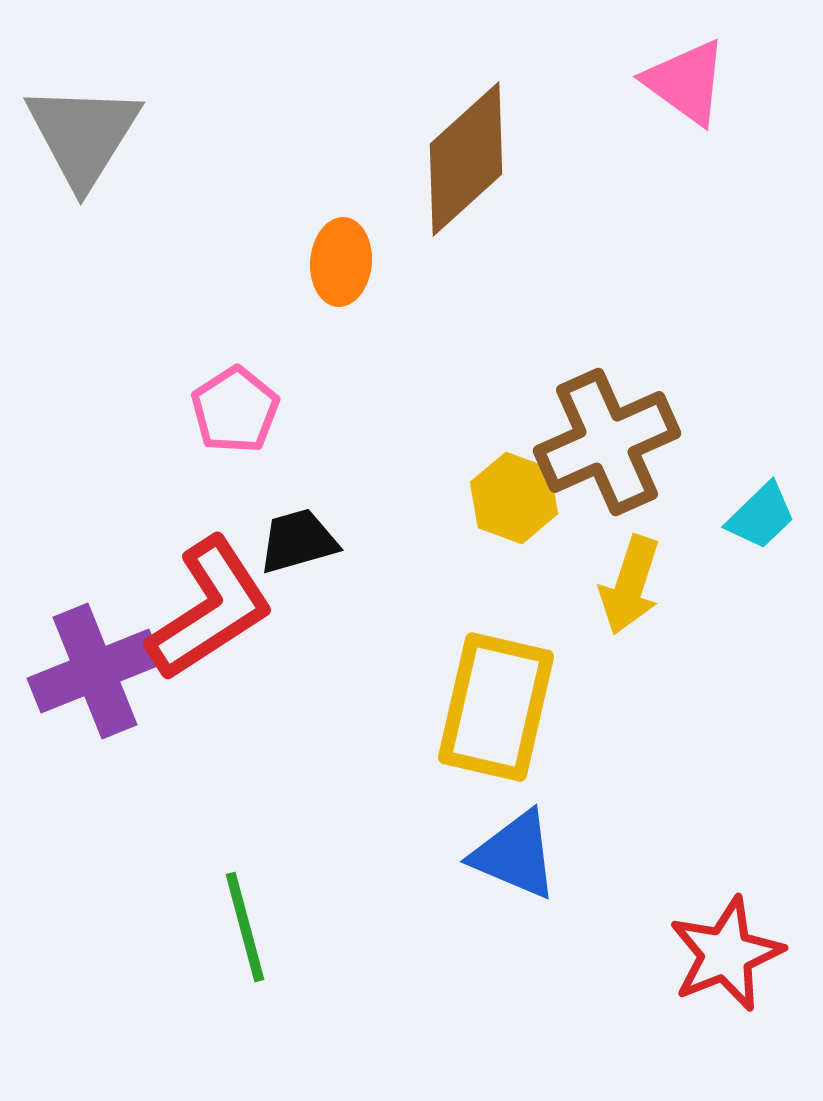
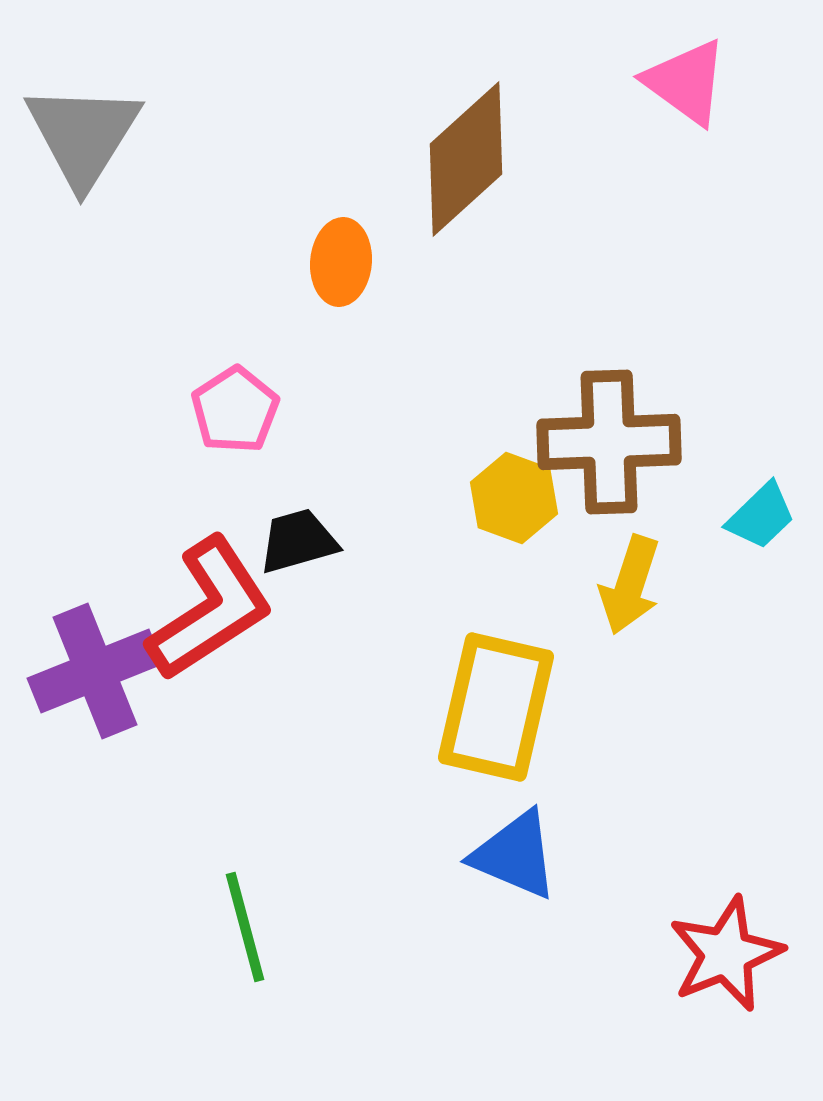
brown cross: moved 2 px right; rotated 22 degrees clockwise
